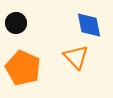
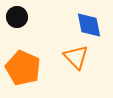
black circle: moved 1 px right, 6 px up
